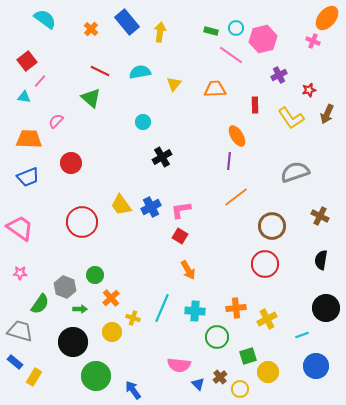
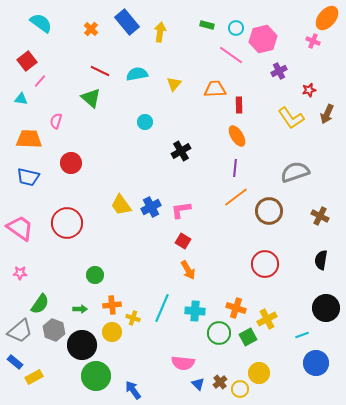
cyan semicircle at (45, 19): moved 4 px left, 4 px down
green rectangle at (211, 31): moved 4 px left, 6 px up
cyan semicircle at (140, 72): moved 3 px left, 2 px down
purple cross at (279, 75): moved 4 px up
cyan triangle at (24, 97): moved 3 px left, 2 px down
red rectangle at (255, 105): moved 16 px left
pink semicircle at (56, 121): rotated 28 degrees counterclockwise
cyan circle at (143, 122): moved 2 px right
black cross at (162, 157): moved 19 px right, 6 px up
purple line at (229, 161): moved 6 px right, 7 px down
blue trapezoid at (28, 177): rotated 35 degrees clockwise
red circle at (82, 222): moved 15 px left, 1 px down
brown circle at (272, 226): moved 3 px left, 15 px up
red square at (180, 236): moved 3 px right, 5 px down
gray hexagon at (65, 287): moved 11 px left, 43 px down
orange cross at (111, 298): moved 1 px right, 7 px down; rotated 36 degrees clockwise
orange cross at (236, 308): rotated 24 degrees clockwise
gray trapezoid at (20, 331): rotated 124 degrees clockwise
green circle at (217, 337): moved 2 px right, 4 px up
black circle at (73, 342): moved 9 px right, 3 px down
green square at (248, 356): moved 19 px up; rotated 12 degrees counterclockwise
pink semicircle at (179, 365): moved 4 px right, 2 px up
blue circle at (316, 366): moved 3 px up
yellow circle at (268, 372): moved 9 px left, 1 px down
yellow rectangle at (34, 377): rotated 30 degrees clockwise
brown cross at (220, 377): moved 5 px down
